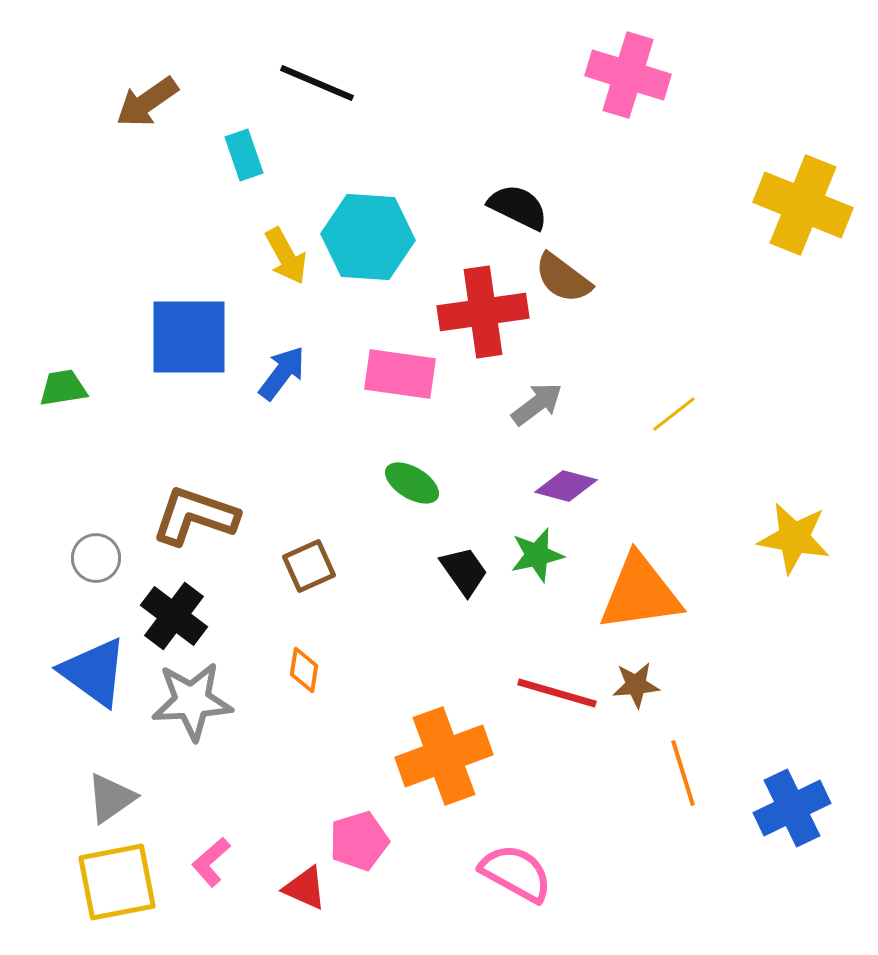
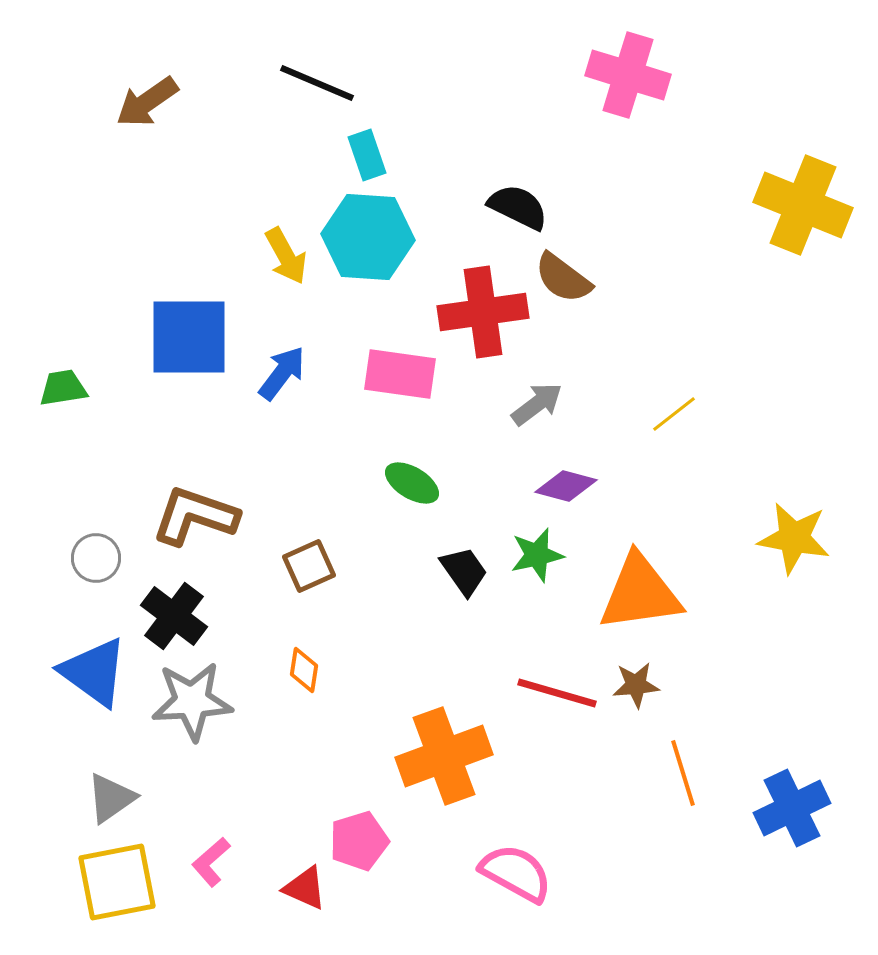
cyan rectangle: moved 123 px right
